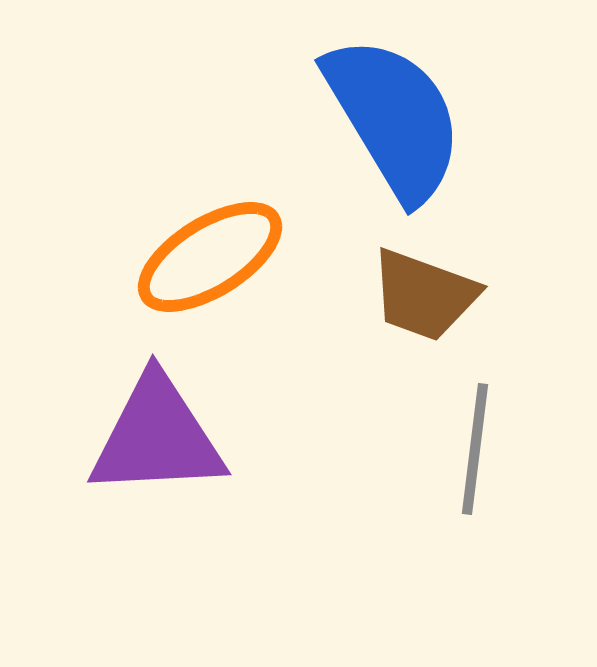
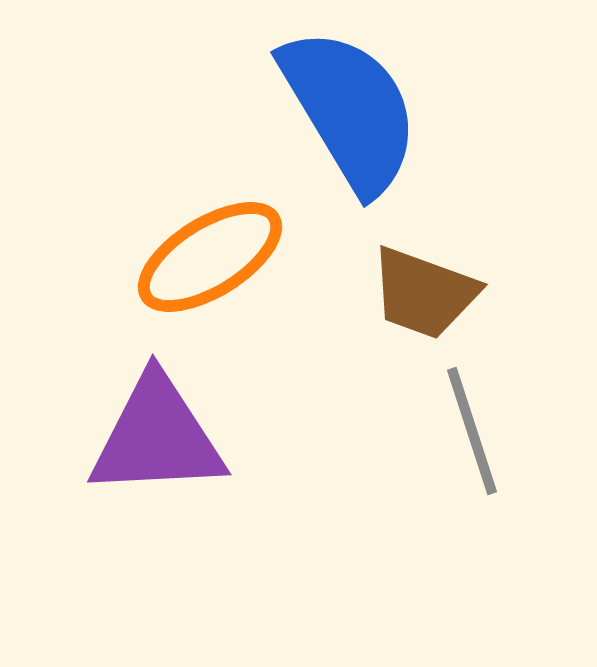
blue semicircle: moved 44 px left, 8 px up
brown trapezoid: moved 2 px up
gray line: moved 3 px left, 18 px up; rotated 25 degrees counterclockwise
